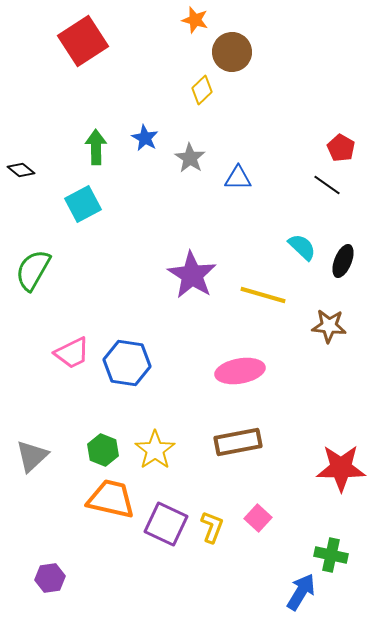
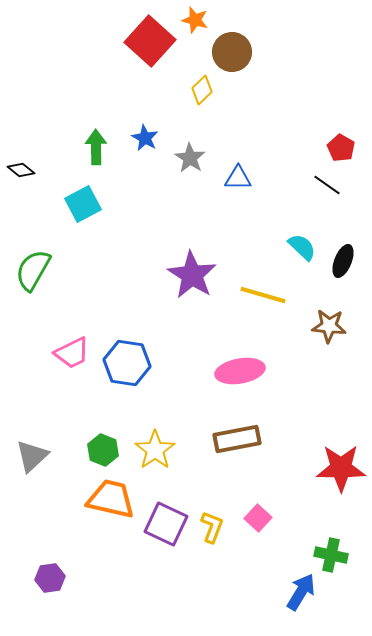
red square: moved 67 px right; rotated 15 degrees counterclockwise
brown rectangle: moved 1 px left, 3 px up
